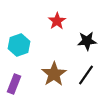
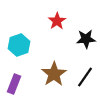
black star: moved 1 px left, 2 px up
black line: moved 1 px left, 2 px down
